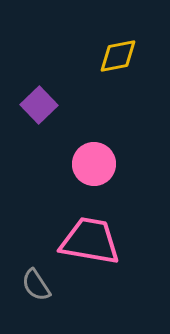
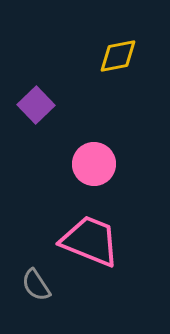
purple square: moved 3 px left
pink trapezoid: rotated 12 degrees clockwise
